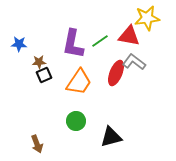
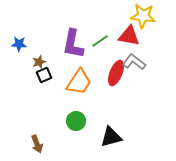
yellow star: moved 4 px left, 2 px up; rotated 15 degrees clockwise
brown star: rotated 16 degrees counterclockwise
